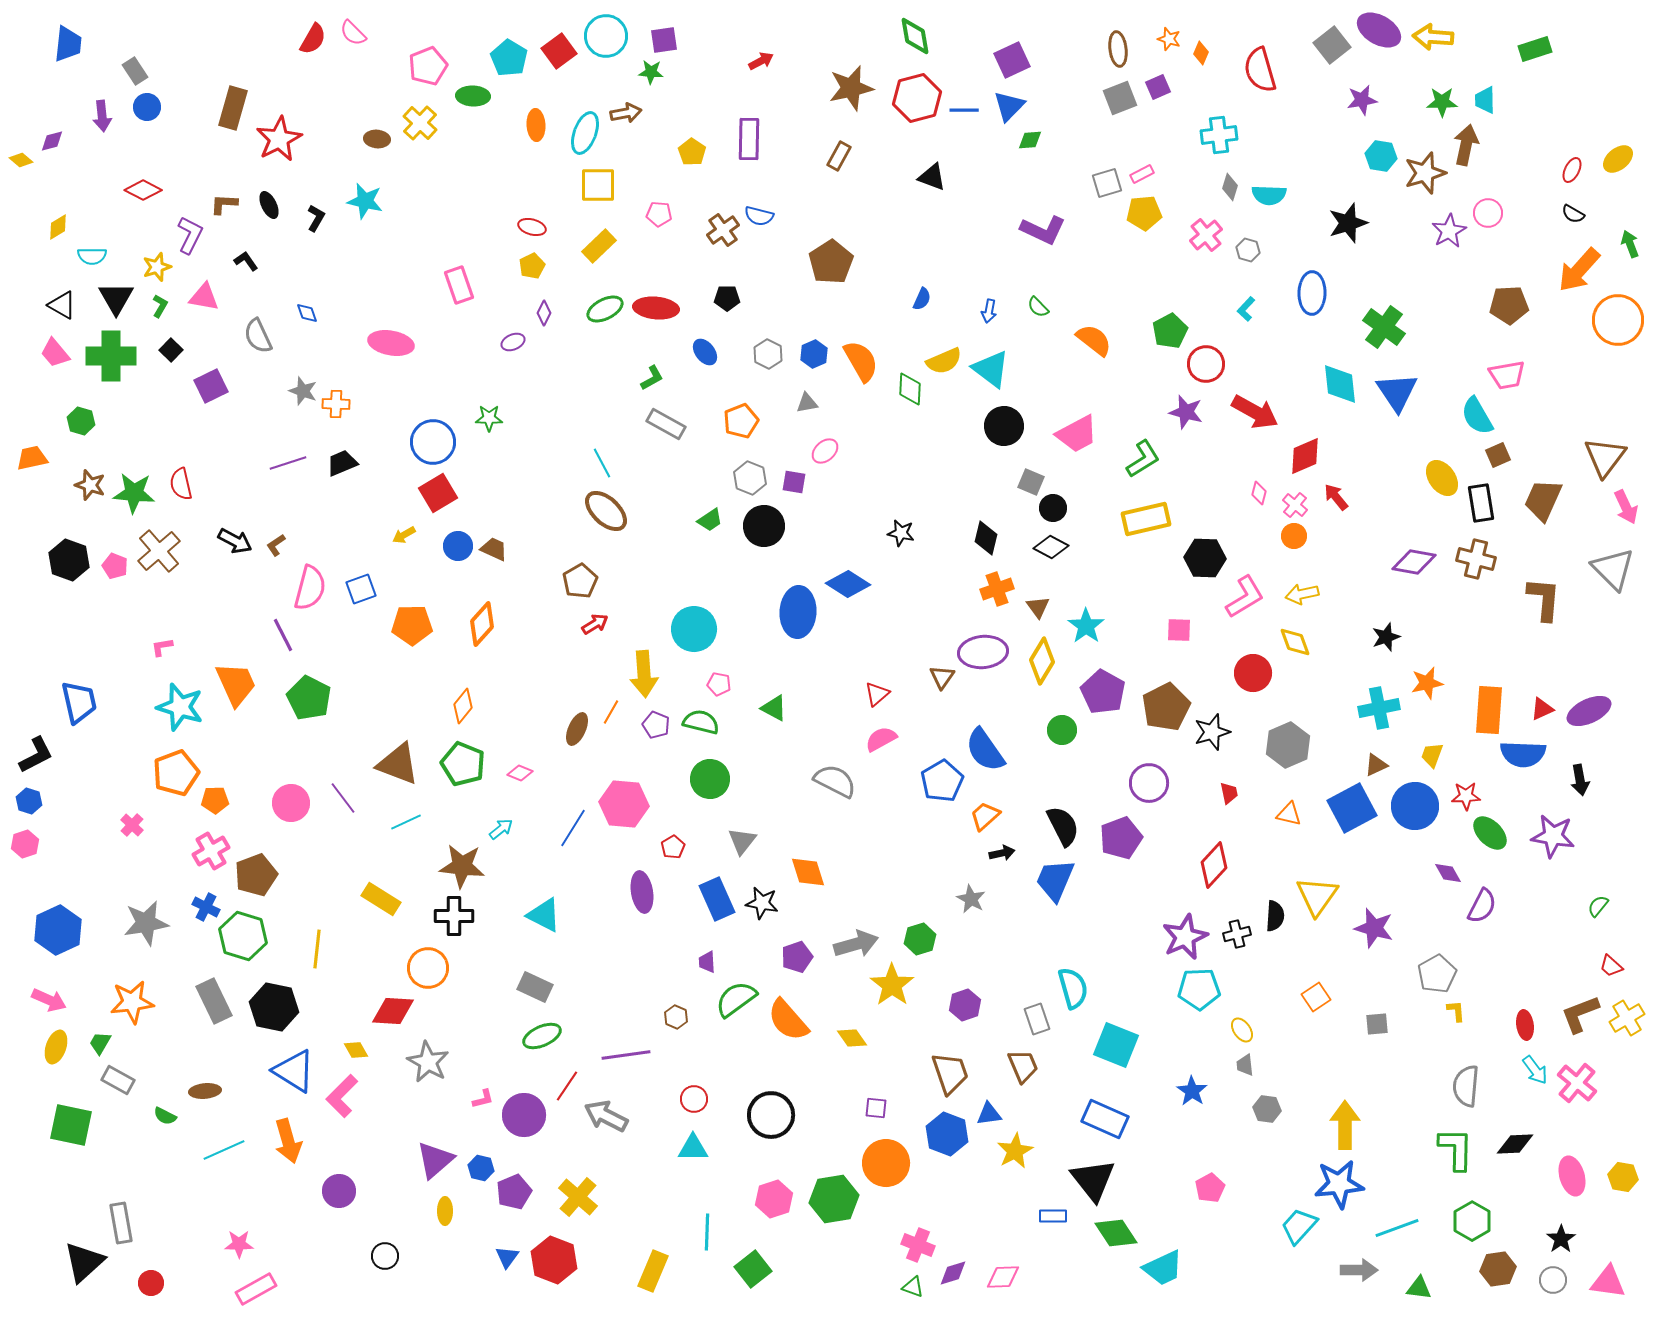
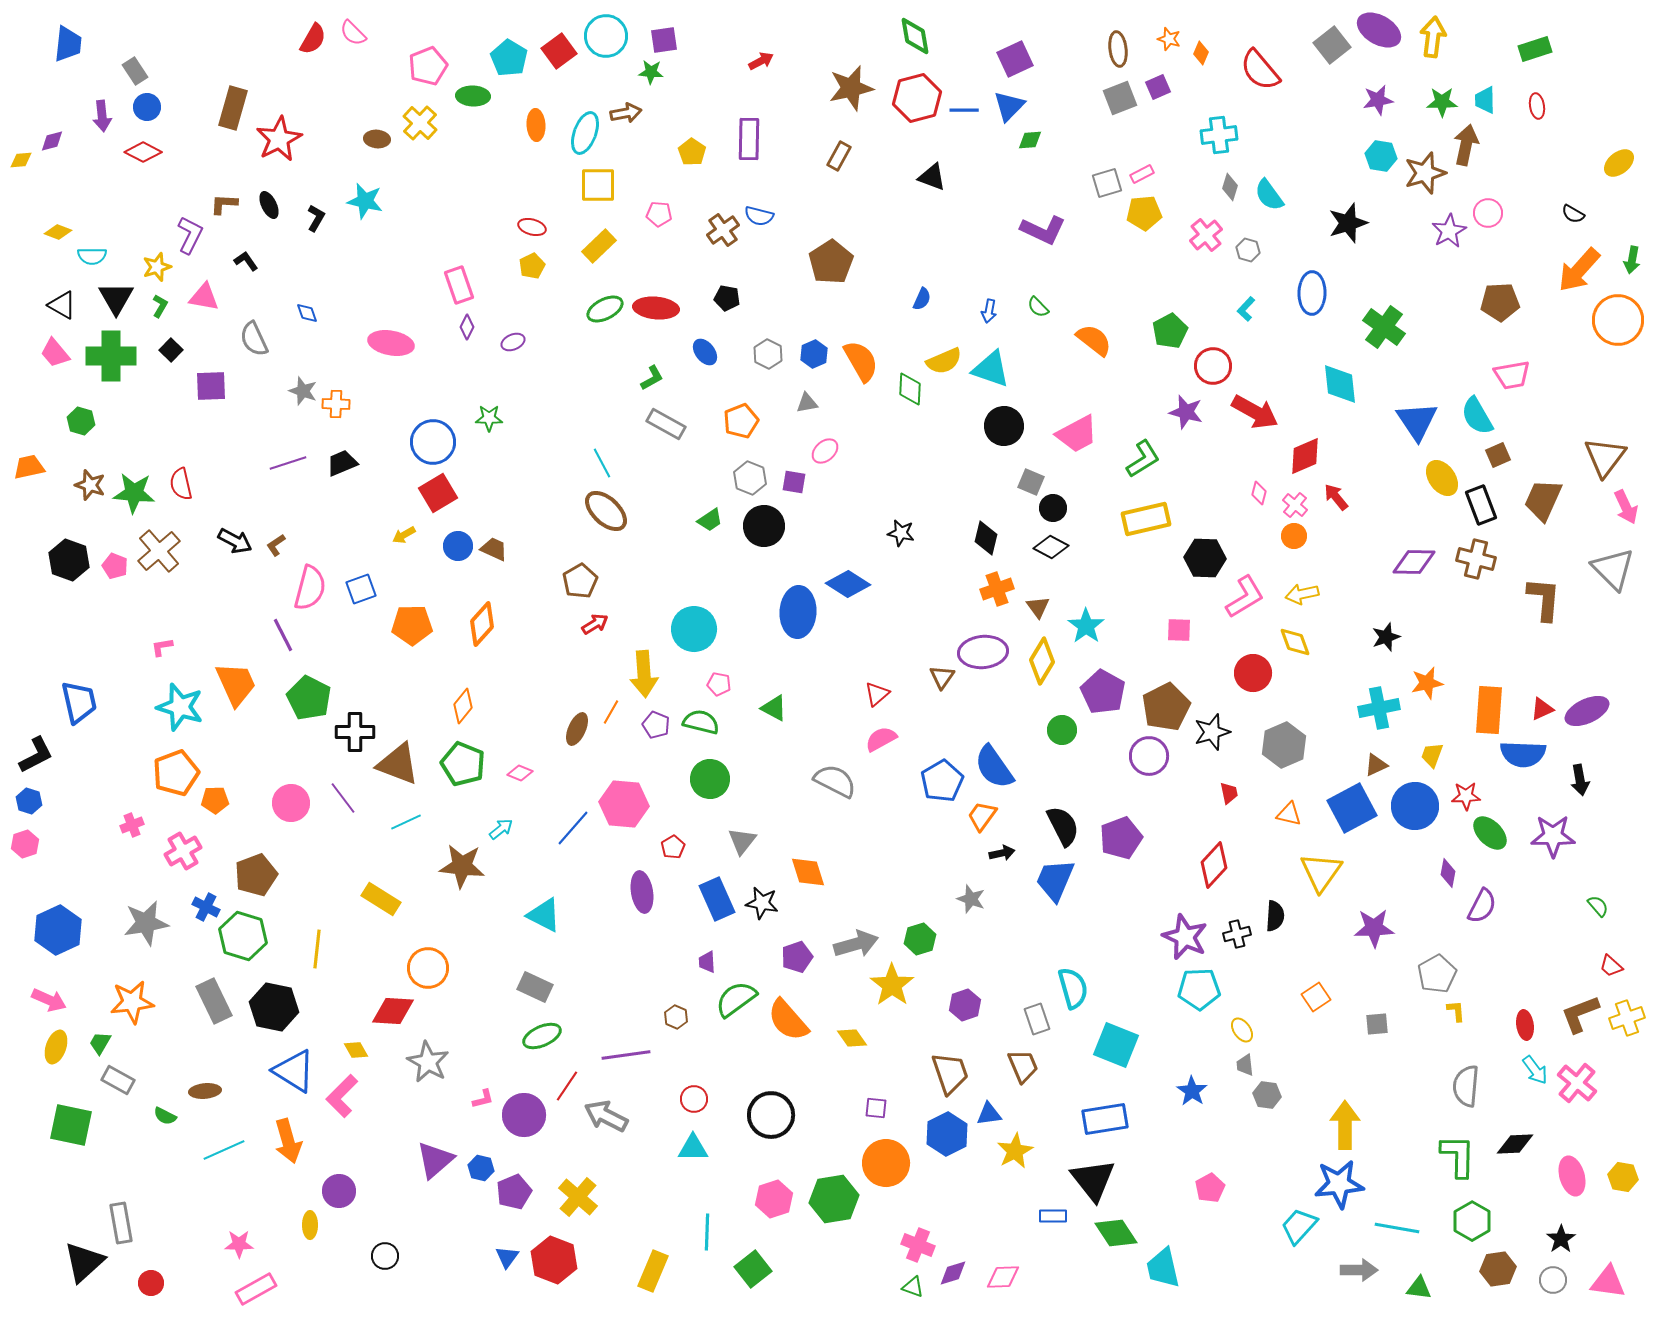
yellow arrow at (1433, 37): rotated 93 degrees clockwise
purple square at (1012, 60): moved 3 px right, 1 px up
red semicircle at (1260, 70): rotated 24 degrees counterclockwise
purple star at (1362, 100): moved 16 px right
yellow ellipse at (1618, 159): moved 1 px right, 4 px down
yellow diamond at (21, 160): rotated 45 degrees counterclockwise
red ellipse at (1572, 170): moved 35 px left, 64 px up; rotated 35 degrees counterclockwise
red diamond at (143, 190): moved 38 px up
cyan semicircle at (1269, 195): rotated 52 degrees clockwise
yellow diamond at (58, 227): moved 5 px down; rotated 52 degrees clockwise
green arrow at (1630, 244): moved 2 px right, 16 px down; rotated 148 degrees counterclockwise
black pentagon at (727, 298): rotated 10 degrees clockwise
brown pentagon at (1509, 305): moved 9 px left, 3 px up
purple diamond at (544, 313): moved 77 px left, 14 px down
gray semicircle at (258, 336): moved 4 px left, 3 px down
red circle at (1206, 364): moved 7 px right, 2 px down
cyan triangle at (991, 369): rotated 18 degrees counterclockwise
pink trapezoid at (1507, 375): moved 5 px right
purple square at (211, 386): rotated 24 degrees clockwise
blue triangle at (1397, 392): moved 20 px right, 29 px down
orange trapezoid at (32, 458): moved 3 px left, 9 px down
black rectangle at (1481, 503): moved 2 px down; rotated 12 degrees counterclockwise
purple diamond at (1414, 562): rotated 9 degrees counterclockwise
purple ellipse at (1589, 711): moved 2 px left
gray hexagon at (1288, 745): moved 4 px left
blue semicircle at (985, 750): moved 9 px right, 17 px down
purple circle at (1149, 783): moved 27 px up
orange trapezoid at (985, 816): moved 3 px left; rotated 12 degrees counterclockwise
pink cross at (132, 825): rotated 25 degrees clockwise
blue line at (573, 828): rotated 9 degrees clockwise
purple star at (1553, 836): rotated 9 degrees counterclockwise
pink cross at (211, 851): moved 28 px left
purple diamond at (1448, 873): rotated 40 degrees clockwise
yellow triangle at (1317, 896): moved 4 px right, 24 px up
gray star at (971, 899): rotated 8 degrees counterclockwise
green semicircle at (1598, 906): rotated 100 degrees clockwise
black cross at (454, 916): moved 99 px left, 184 px up
purple star at (1374, 928): rotated 18 degrees counterclockwise
purple star at (1185, 937): rotated 24 degrees counterclockwise
yellow cross at (1627, 1018): rotated 12 degrees clockwise
gray hexagon at (1267, 1109): moved 14 px up
blue rectangle at (1105, 1119): rotated 33 degrees counterclockwise
blue hexagon at (947, 1134): rotated 12 degrees clockwise
green L-shape at (1456, 1149): moved 2 px right, 7 px down
yellow ellipse at (445, 1211): moved 135 px left, 14 px down
cyan line at (1397, 1228): rotated 30 degrees clockwise
cyan trapezoid at (1163, 1268): rotated 102 degrees clockwise
